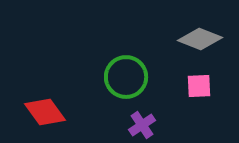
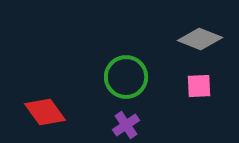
purple cross: moved 16 px left
